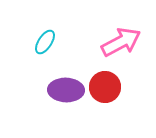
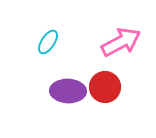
cyan ellipse: moved 3 px right
purple ellipse: moved 2 px right, 1 px down
